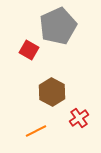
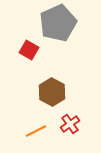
gray pentagon: moved 3 px up
red cross: moved 9 px left, 6 px down
